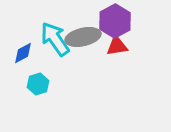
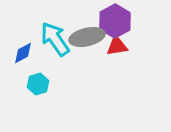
gray ellipse: moved 4 px right
